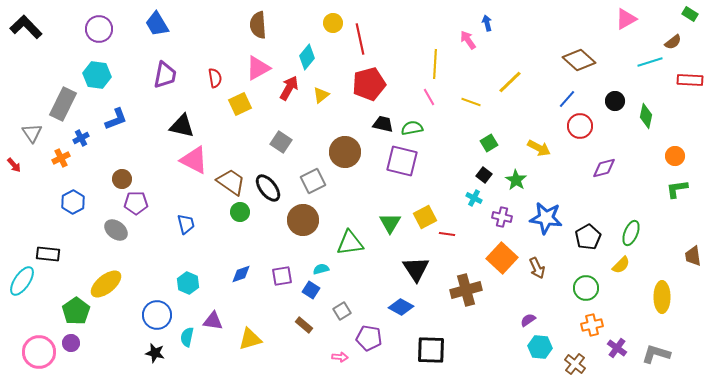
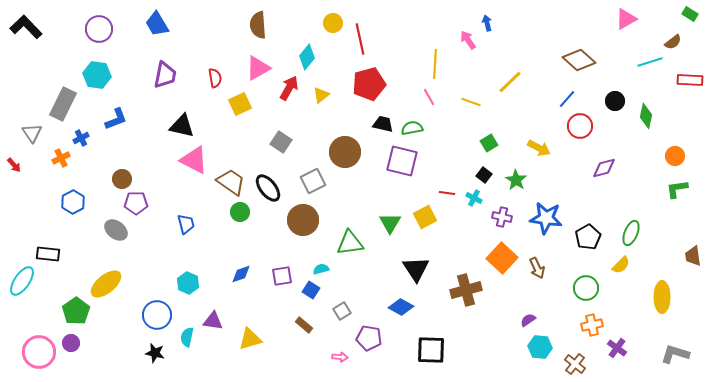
red line at (447, 234): moved 41 px up
gray L-shape at (656, 354): moved 19 px right
